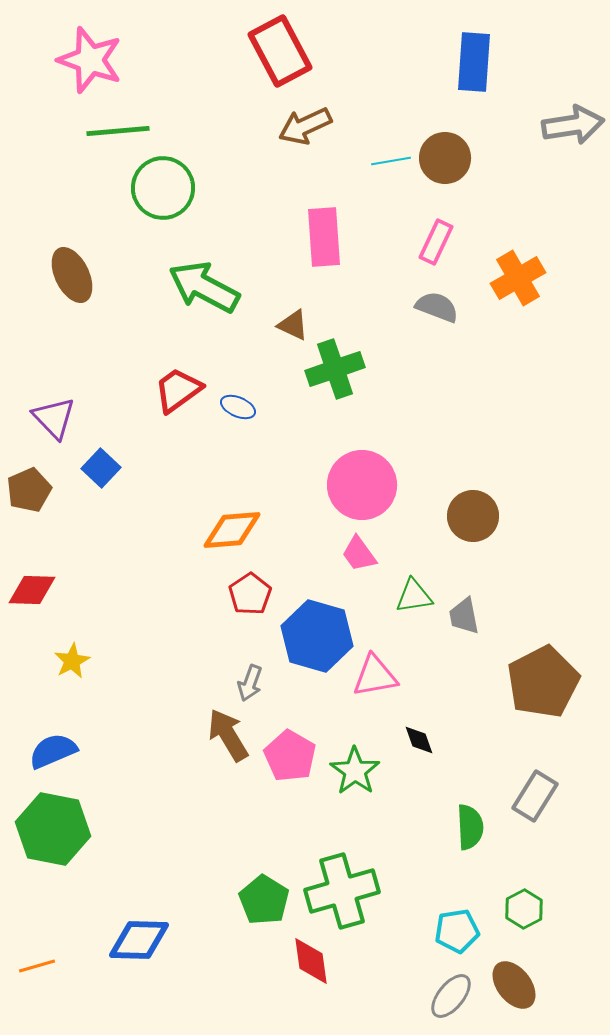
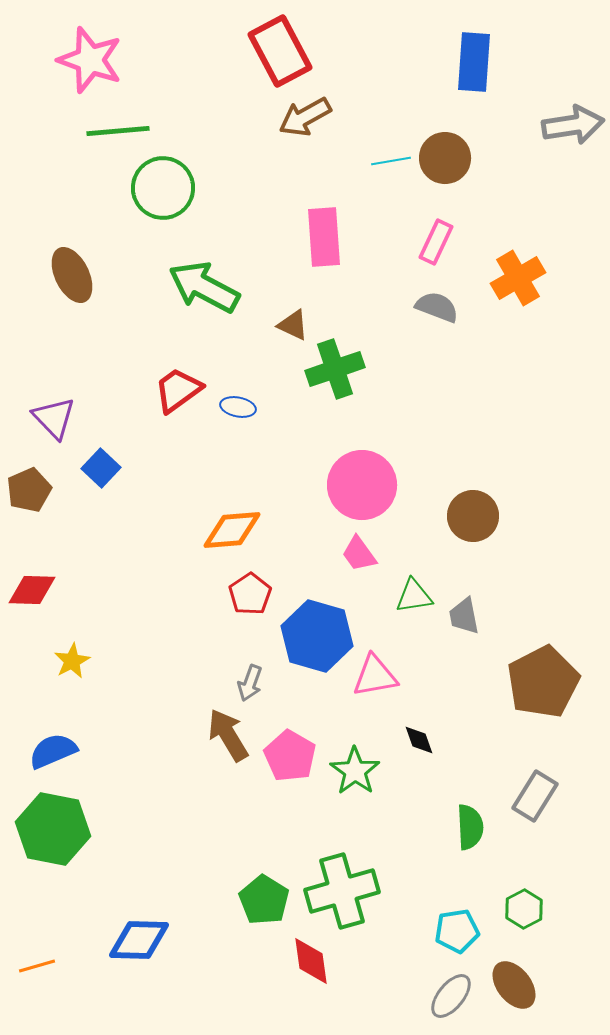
brown arrow at (305, 126): moved 9 px up; rotated 4 degrees counterclockwise
blue ellipse at (238, 407): rotated 12 degrees counterclockwise
